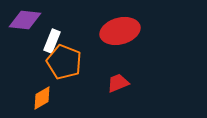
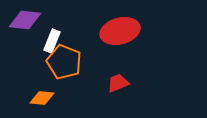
orange diamond: rotated 35 degrees clockwise
